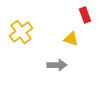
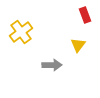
yellow triangle: moved 7 px right, 6 px down; rotated 49 degrees clockwise
gray arrow: moved 5 px left
